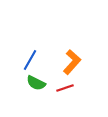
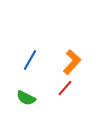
green semicircle: moved 10 px left, 15 px down
red line: rotated 30 degrees counterclockwise
